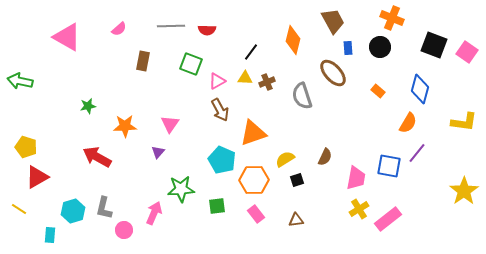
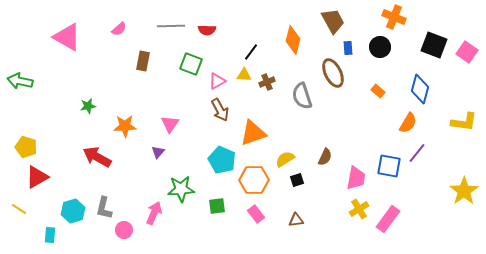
orange cross at (392, 18): moved 2 px right, 1 px up
brown ellipse at (333, 73): rotated 16 degrees clockwise
yellow triangle at (245, 78): moved 1 px left, 3 px up
pink rectangle at (388, 219): rotated 16 degrees counterclockwise
